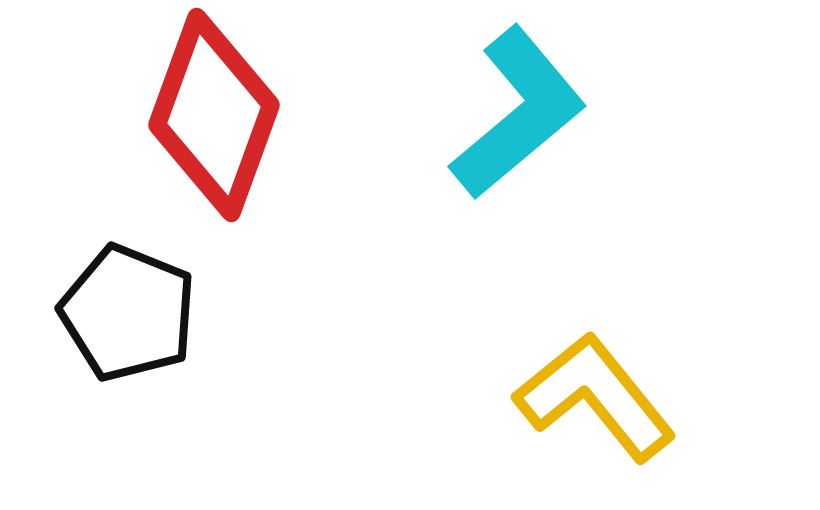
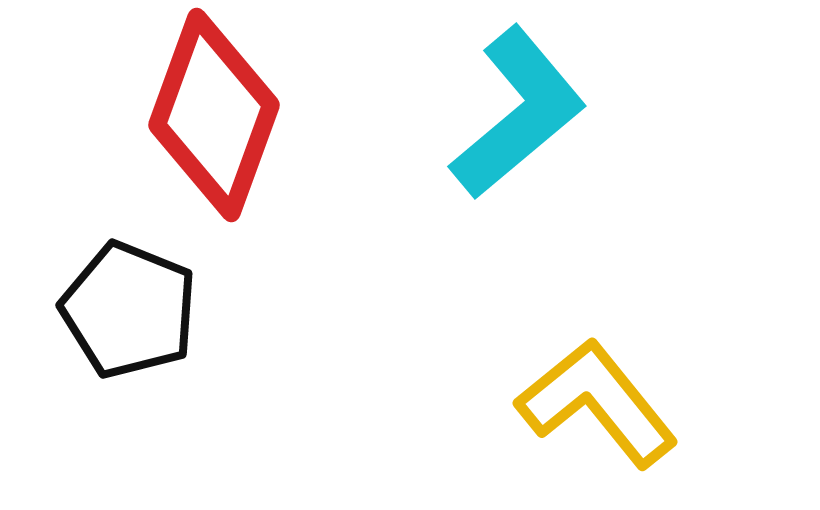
black pentagon: moved 1 px right, 3 px up
yellow L-shape: moved 2 px right, 6 px down
